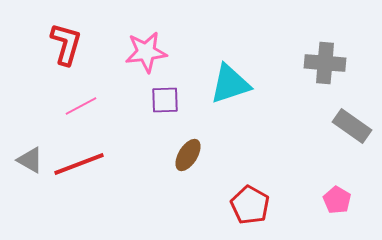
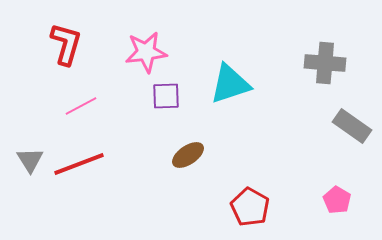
purple square: moved 1 px right, 4 px up
brown ellipse: rotated 24 degrees clockwise
gray triangle: rotated 28 degrees clockwise
red pentagon: moved 2 px down
